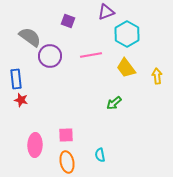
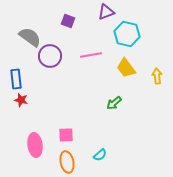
cyan hexagon: rotated 15 degrees counterclockwise
pink ellipse: rotated 10 degrees counterclockwise
cyan semicircle: rotated 120 degrees counterclockwise
